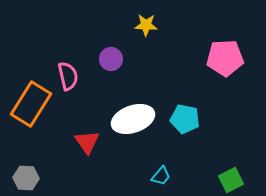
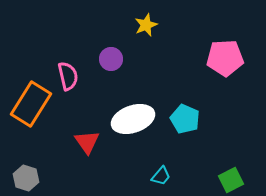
yellow star: rotated 25 degrees counterclockwise
cyan pentagon: rotated 12 degrees clockwise
gray hexagon: rotated 15 degrees clockwise
